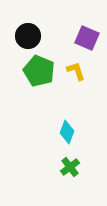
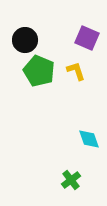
black circle: moved 3 px left, 4 px down
cyan diamond: moved 22 px right, 7 px down; rotated 40 degrees counterclockwise
green cross: moved 1 px right, 13 px down
